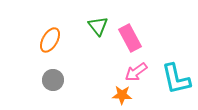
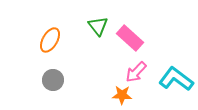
pink rectangle: rotated 20 degrees counterclockwise
pink arrow: rotated 10 degrees counterclockwise
cyan L-shape: rotated 140 degrees clockwise
